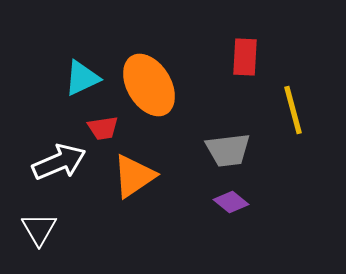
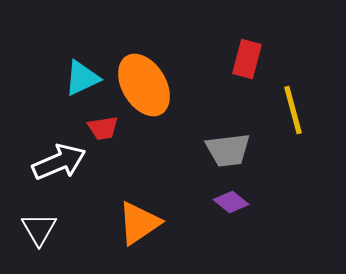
red rectangle: moved 2 px right, 2 px down; rotated 12 degrees clockwise
orange ellipse: moved 5 px left
orange triangle: moved 5 px right, 47 px down
